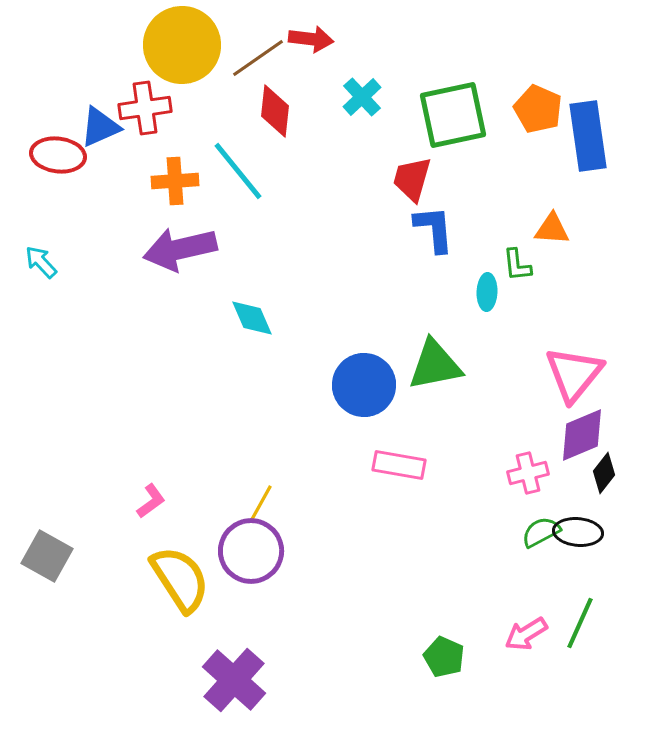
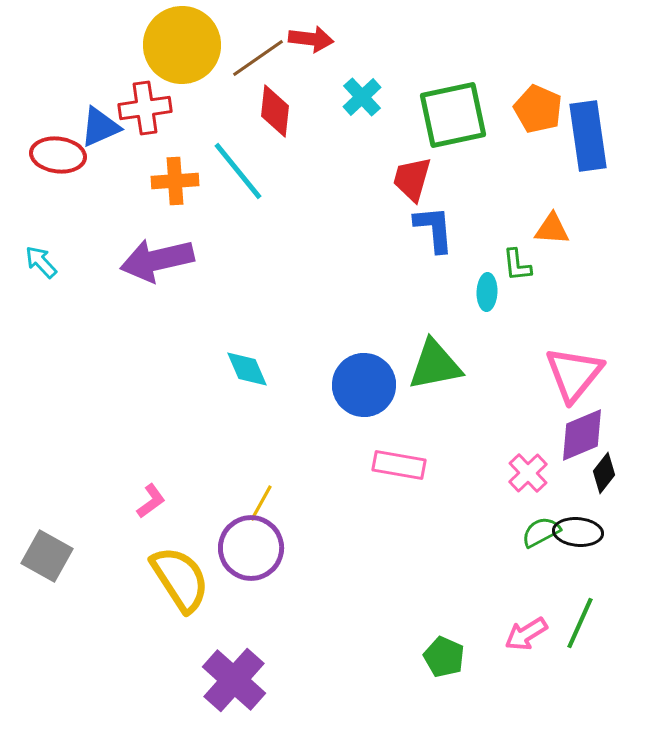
purple arrow: moved 23 px left, 11 px down
cyan diamond: moved 5 px left, 51 px down
pink cross: rotated 30 degrees counterclockwise
purple circle: moved 3 px up
